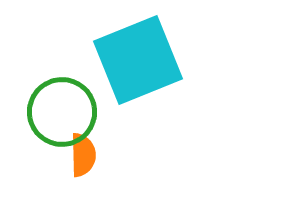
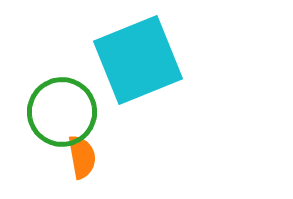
orange semicircle: moved 1 px left, 2 px down; rotated 9 degrees counterclockwise
